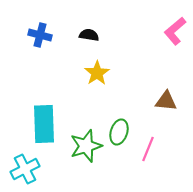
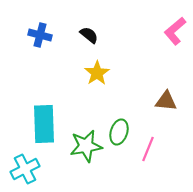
black semicircle: rotated 30 degrees clockwise
green star: rotated 8 degrees clockwise
